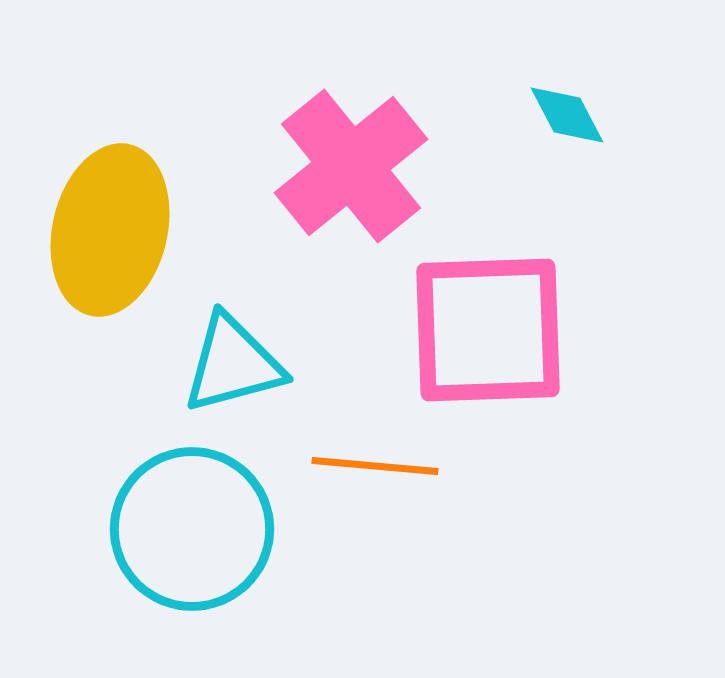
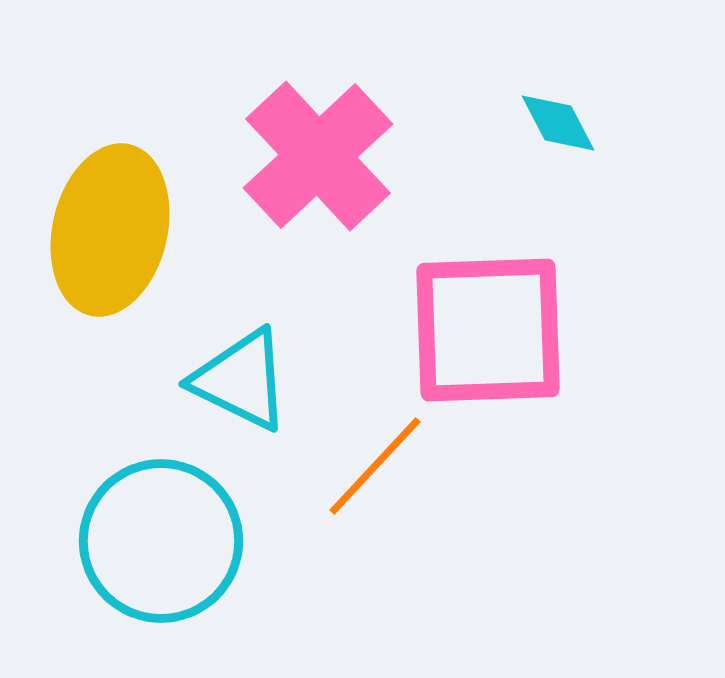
cyan diamond: moved 9 px left, 8 px down
pink cross: moved 33 px left, 10 px up; rotated 4 degrees counterclockwise
cyan triangle: moved 8 px right, 16 px down; rotated 41 degrees clockwise
orange line: rotated 52 degrees counterclockwise
cyan circle: moved 31 px left, 12 px down
